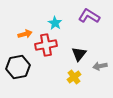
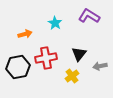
red cross: moved 13 px down
yellow cross: moved 2 px left, 1 px up
